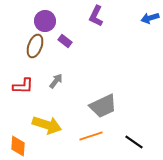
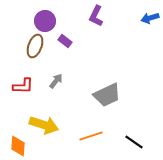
gray trapezoid: moved 4 px right, 11 px up
yellow arrow: moved 3 px left
